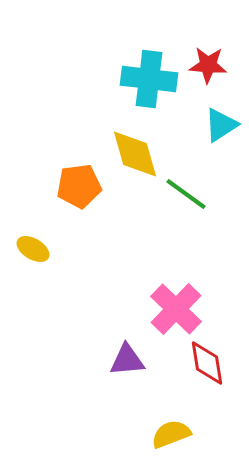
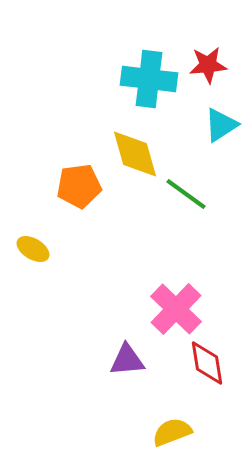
red star: rotated 9 degrees counterclockwise
yellow semicircle: moved 1 px right, 2 px up
